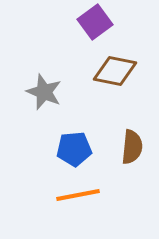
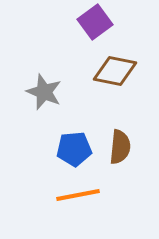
brown semicircle: moved 12 px left
